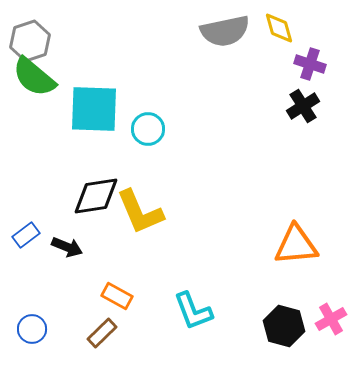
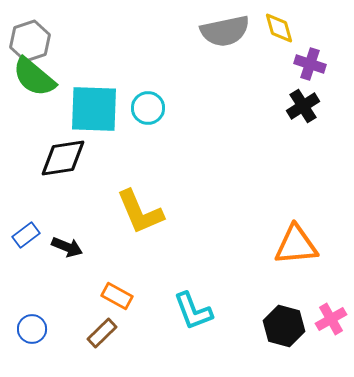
cyan circle: moved 21 px up
black diamond: moved 33 px left, 38 px up
